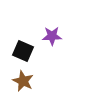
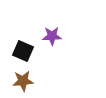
brown star: rotated 30 degrees counterclockwise
